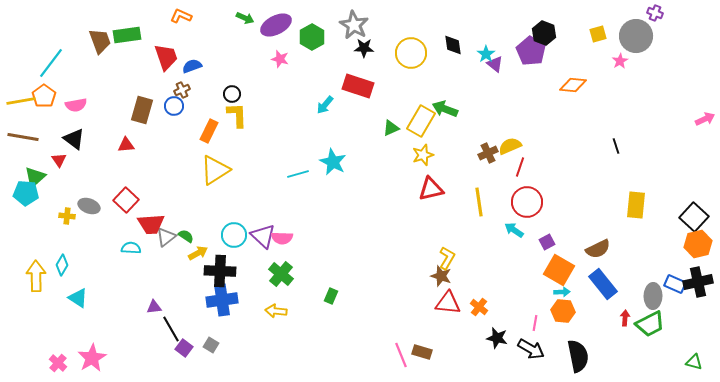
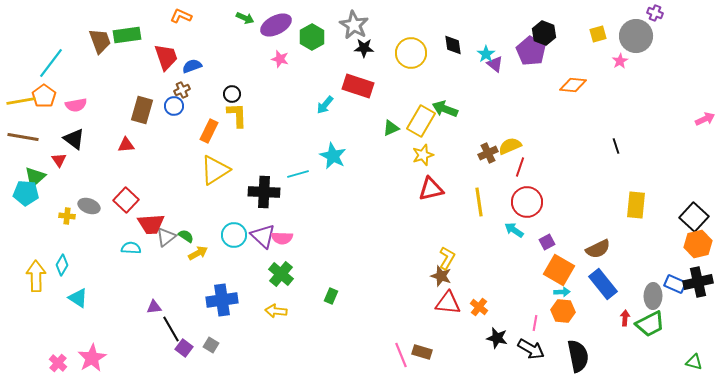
cyan star at (333, 162): moved 6 px up
black cross at (220, 271): moved 44 px right, 79 px up
